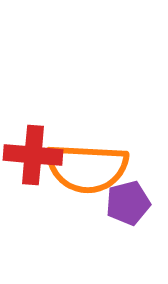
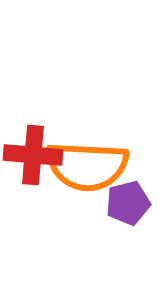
orange semicircle: moved 2 px up
